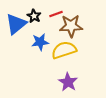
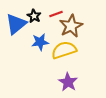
brown star: rotated 25 degrees counterclockwise
